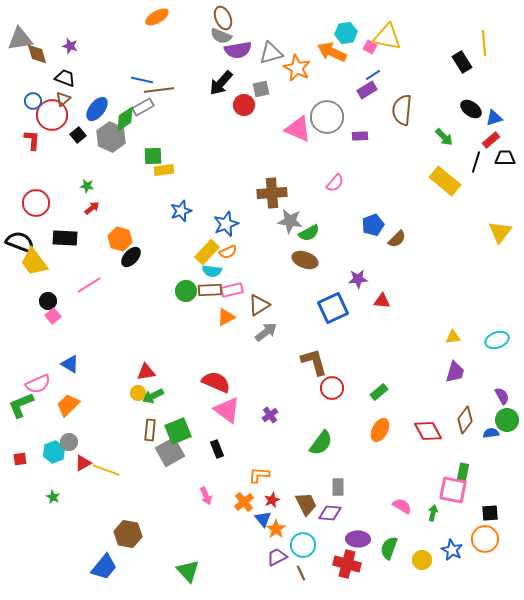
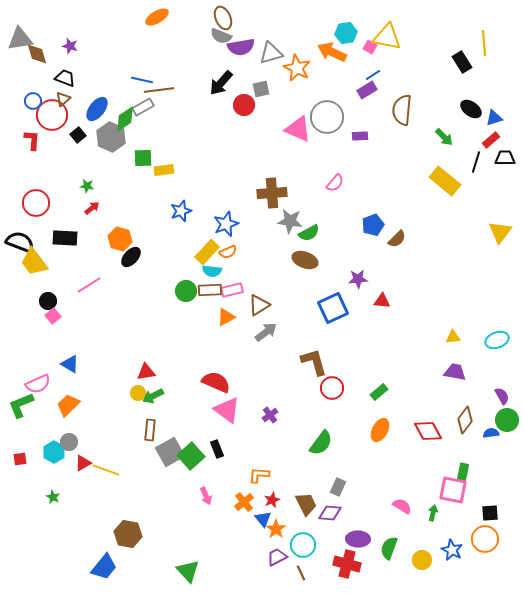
purple semicircle at (238, 50): moved 3 px right, 3 px up
green square at (153, 156): moved 10 px left, 2 px down
purple trapezoid at (455, 372): rotated 95 degrees counterclockwise
green square at (178, 431): moved 13 px right, 25 px down; rotated 20 degrees counterclockwise
cyan hexagon at (54, 452): rotated 10 degrees counterclockwise
gray rectangle at (338, 487): rotated 24 degrees clockwise
